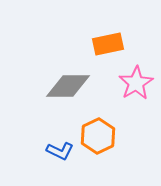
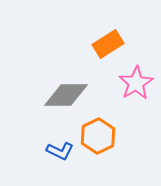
orange rectangle: rotated 20 degrees counterclockwise
gray diamond: moved 2 px left, 9 px down
